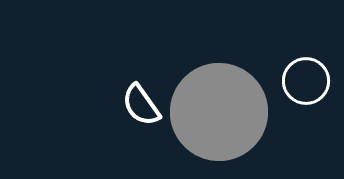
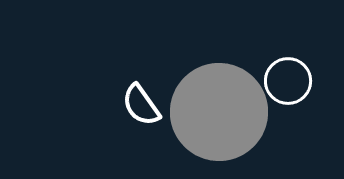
white circle: moved 18 px left
